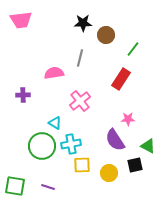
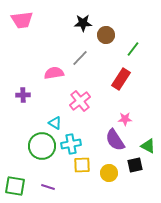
pink trapezoid: moved 1 px right
gray line: rotated 30 degrees clockwise
pink star: moved 3 px left
